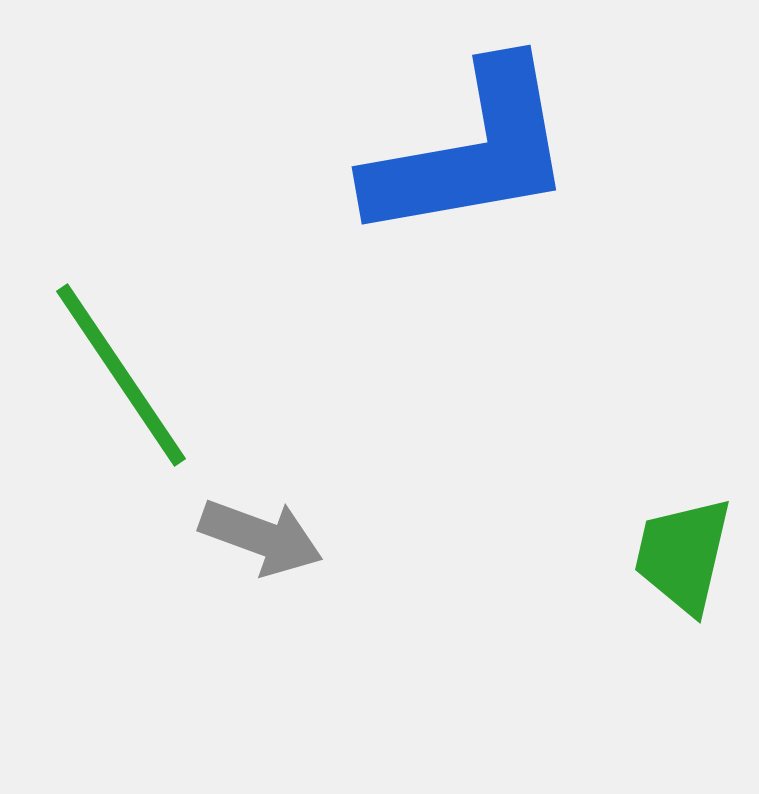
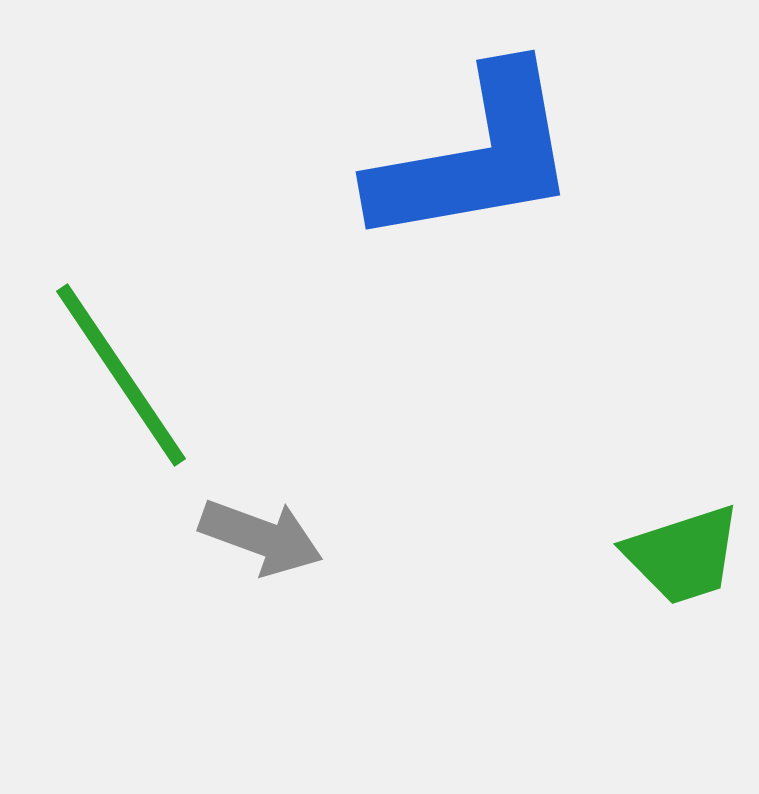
blue L-shape: moved 4 px right, 5 px down
green trapezoid: rotated 121 degrees counterclockwise
